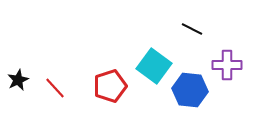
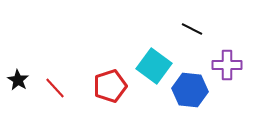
black star: rotated 15 degrees counterclockwise
